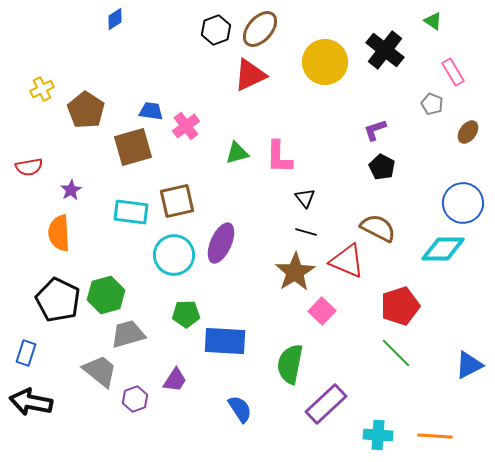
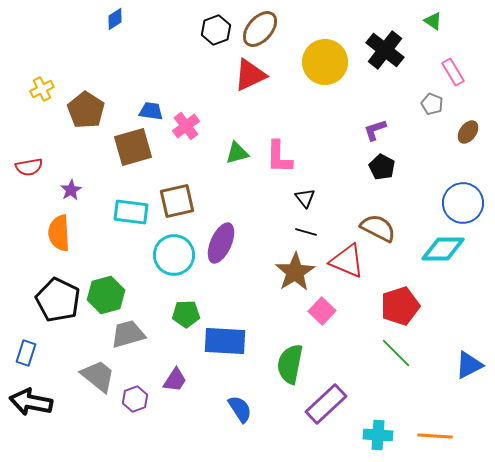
gray trapezoid at (100, 371): moved 2 px left, 5 px down
